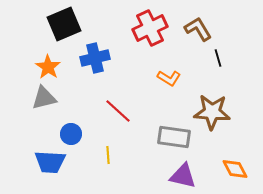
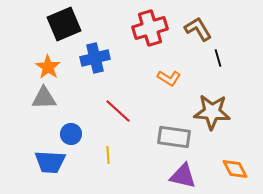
red cross: rotated 8 degrees clockwise
gray triangle: rotated 12 degrees clockwise
